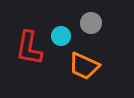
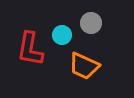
cyan circle: moved 1 px right, 1 px up
red L-shape: moved 1 px right, 1 px down
